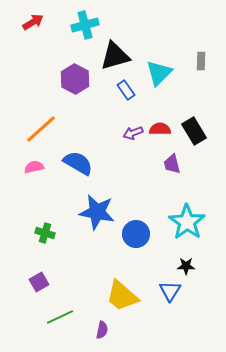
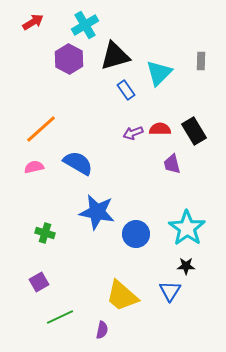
cyan cross: rotated 16 degrees counterclockwise
purple hexagon: moved 6 px left, 20 px up
cyan star: moved 6 px down
